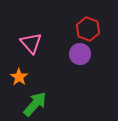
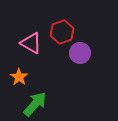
red hexagon: moved 26 px left, 3 px down; rotated 20 degrees clockwise
pink triangle: rotated 20 degrees counterclockwise
purple circle: moved 1 px up
